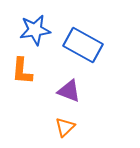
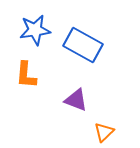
orange L-shape: moved 4 px right, 4 px down
purple triangle: moved 7 px right, 9 px down
orange triangle: moved 39 px right, 5 px down
